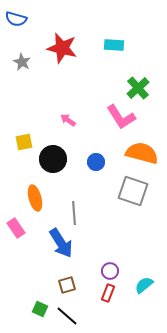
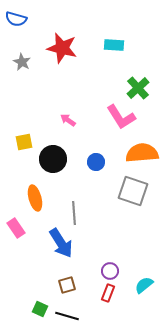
orange semicircle: rotated 20 degrees counterclockwise
black line: rotated 25 degrees counterclockwise
